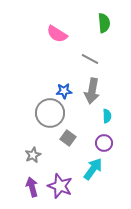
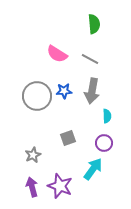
green semicircle: moved 10 px left, 1 px down
pink semicircle: moved 20 px down
gray circle: moved 13 px left, 17 px up
gray square: rotated 35 degrees clockwise
